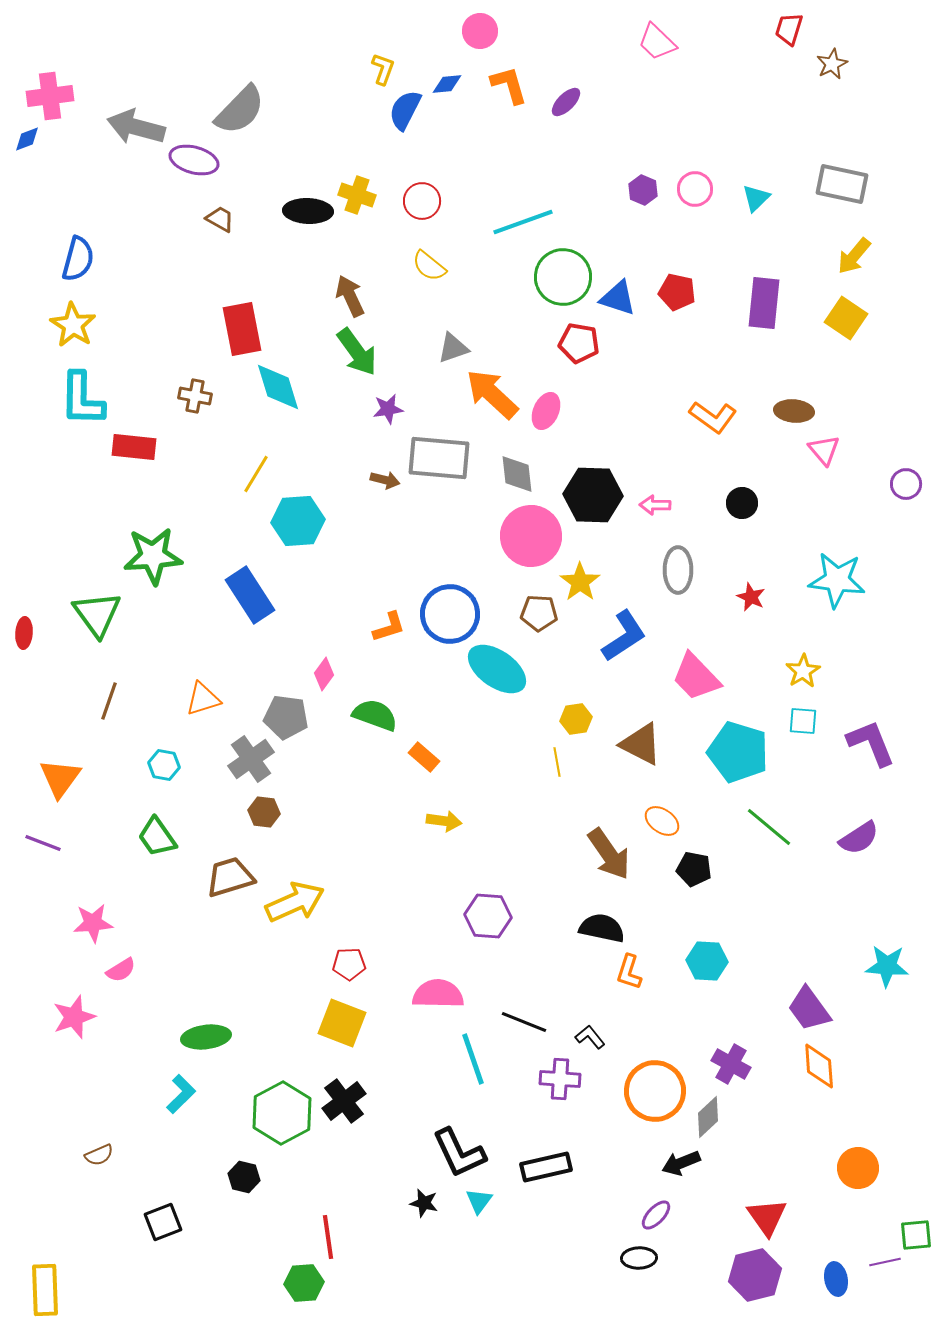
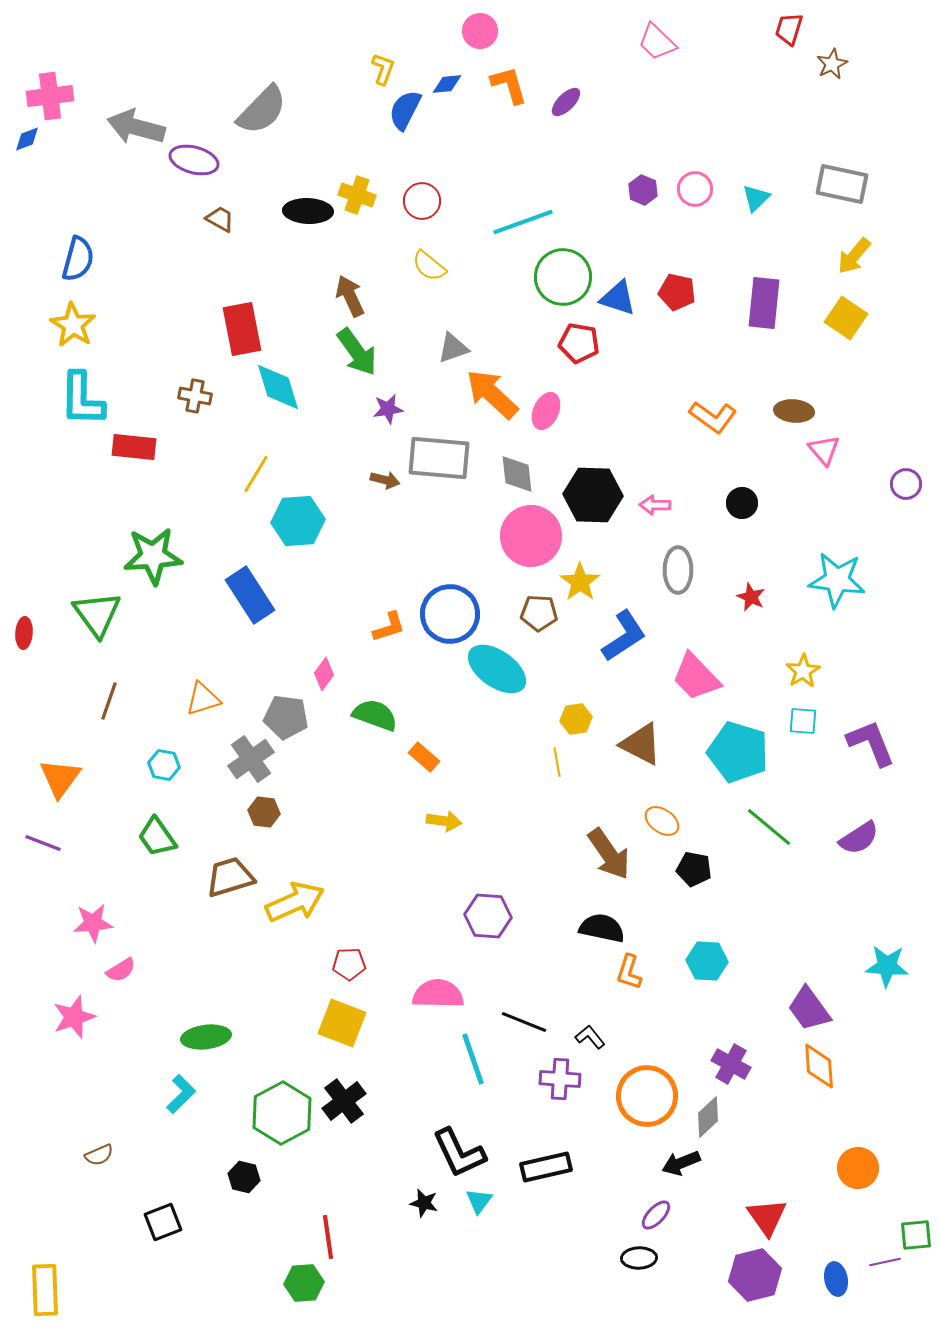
gray semicircle at (240, 110): moved 22 px right
orange circle at (655, 1091): moved 8 px left, 5 px down
